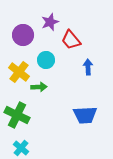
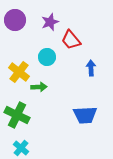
purple circle: moved 8 px left, 15 px up
cyan circle: moved 1 px right, 3 px up
blue arrow: moved 3 px right, 1 px down
